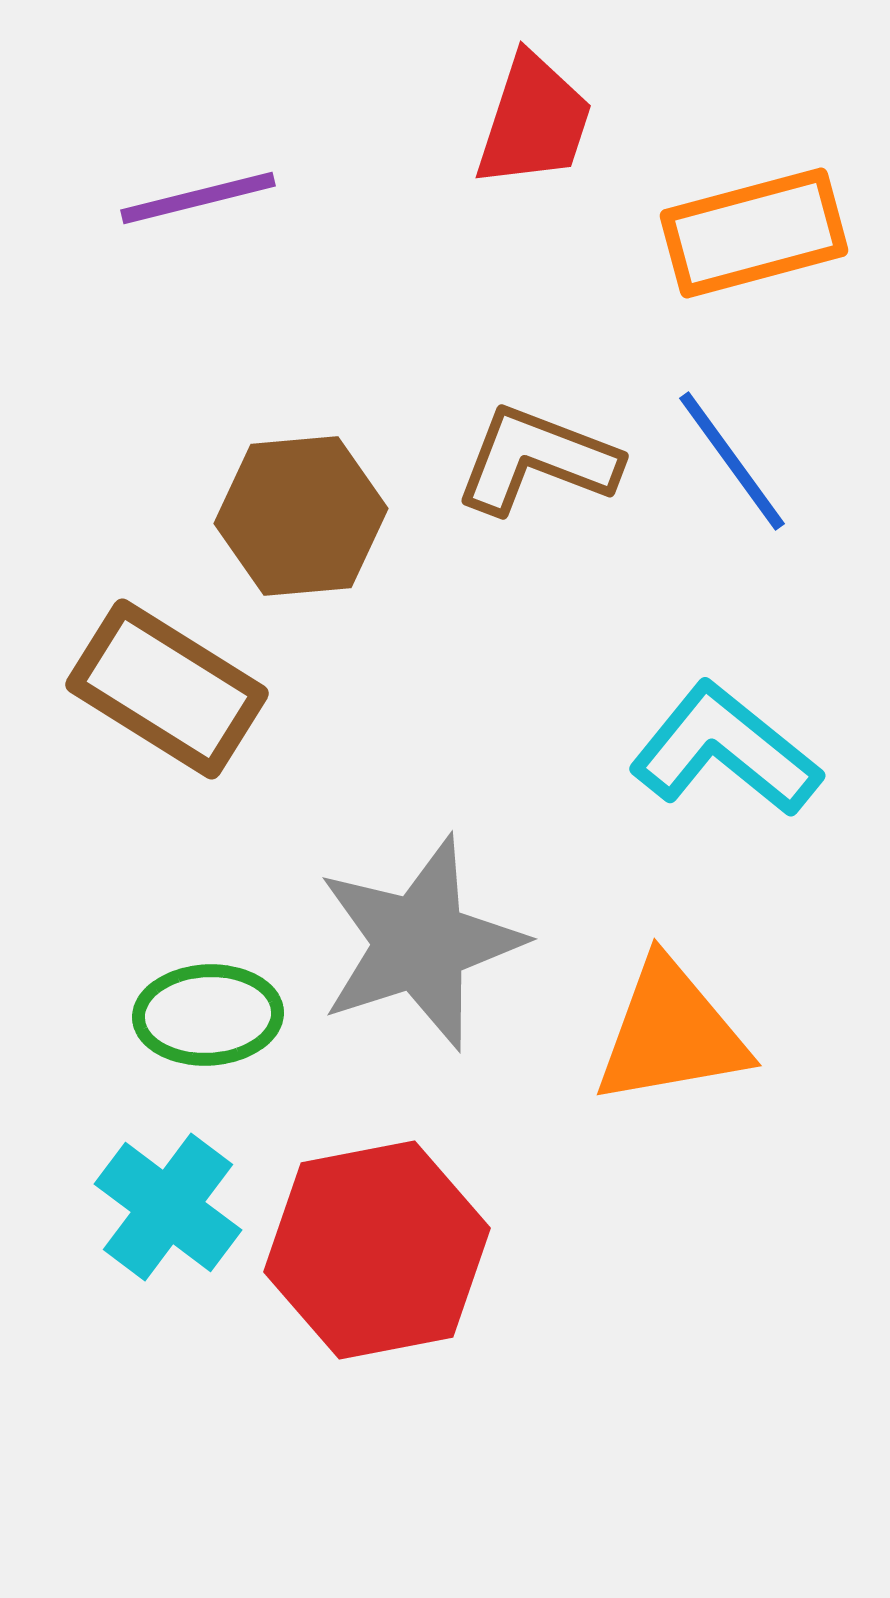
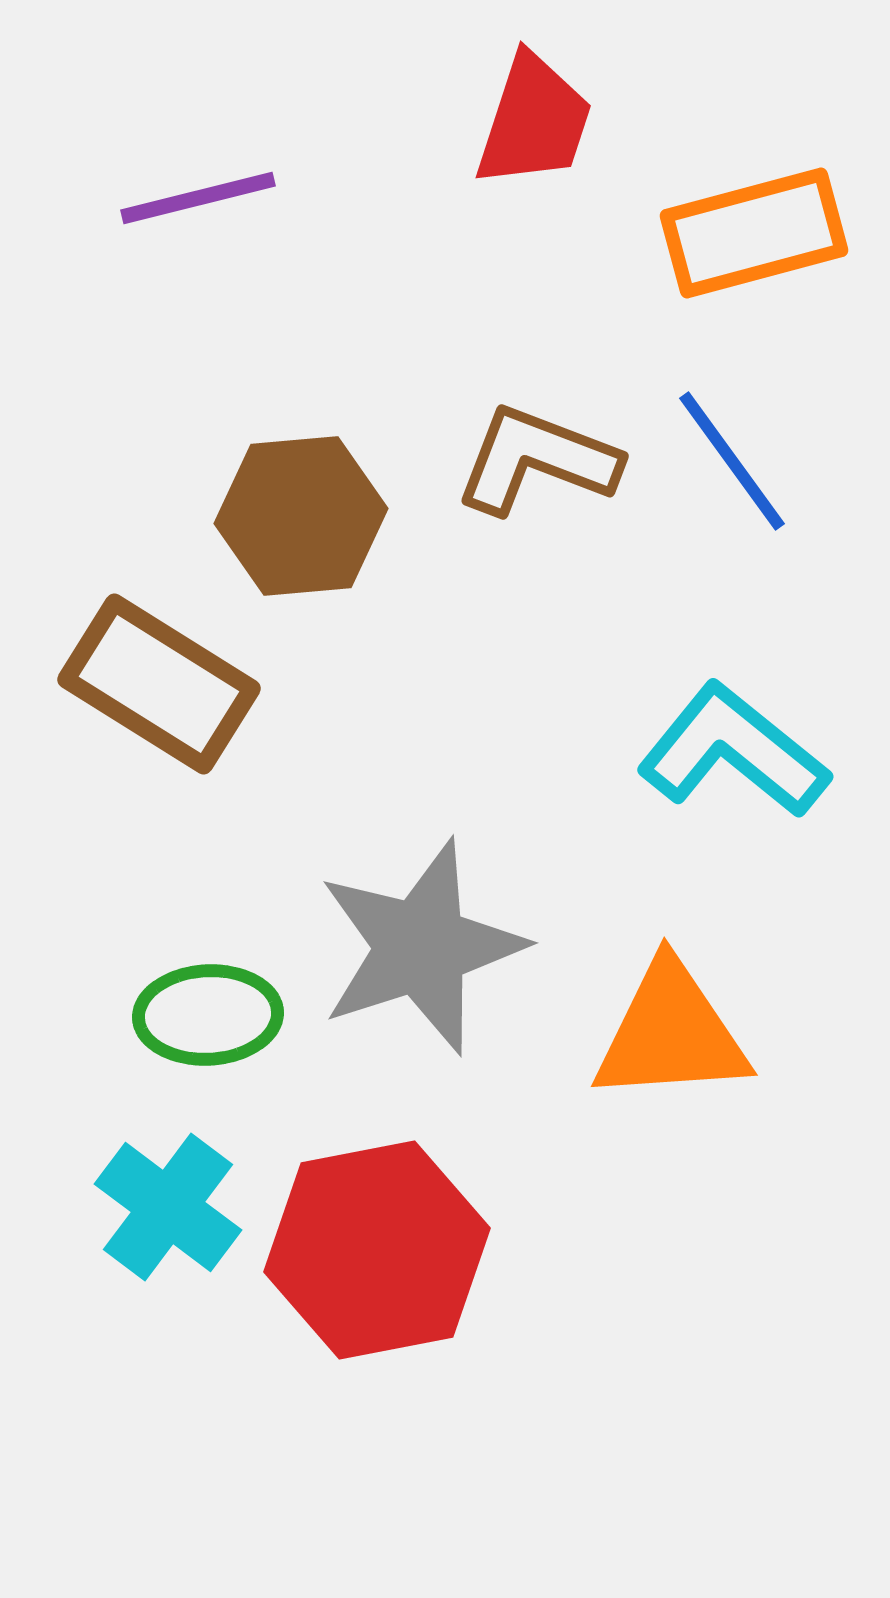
brown rectangle: moved 8 px left, 5 px up
cyan L-shape: moved 8 px right, 1 px down
gray star: moved 1 px right, 4 px down
orange triangle: rotated 6 degrees clockwise
